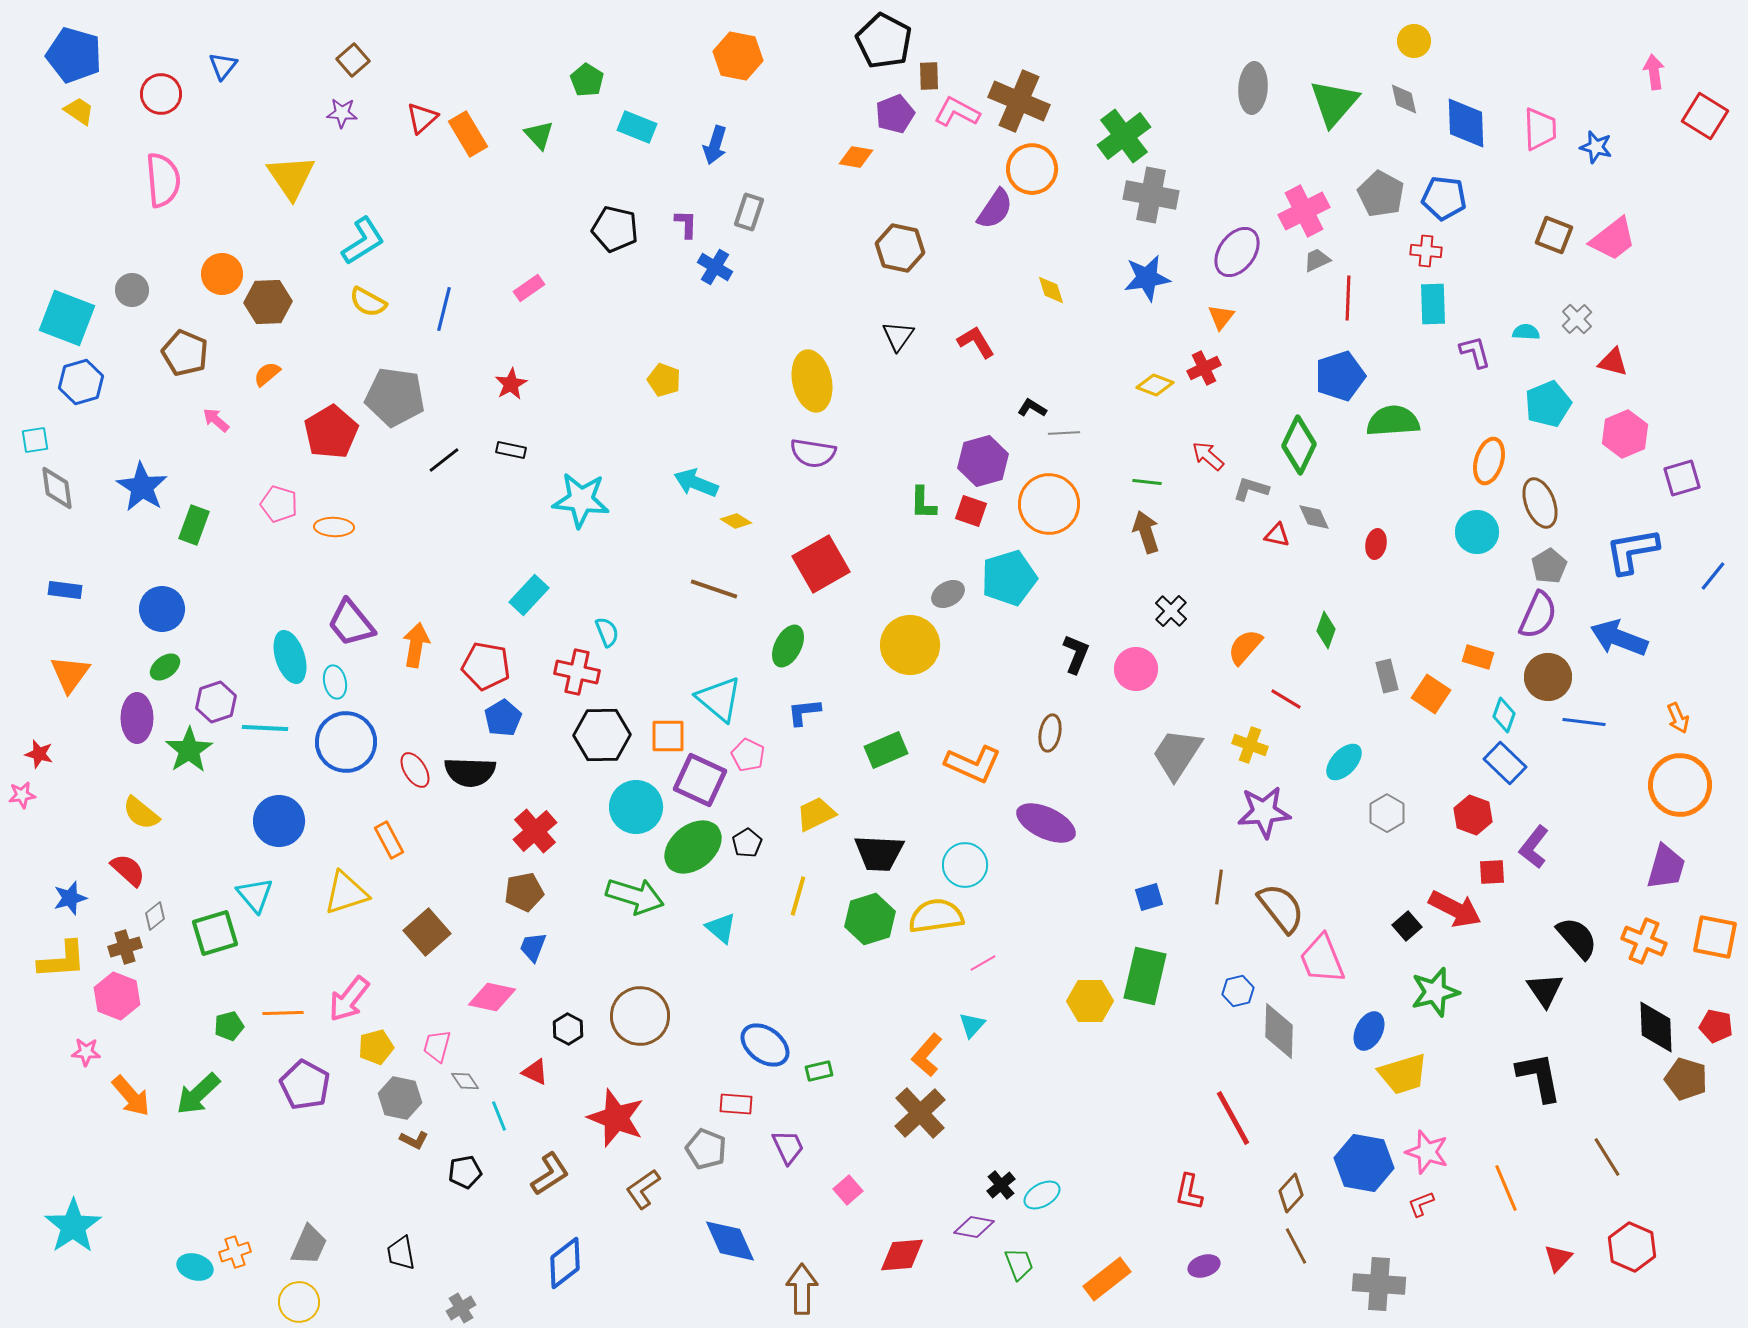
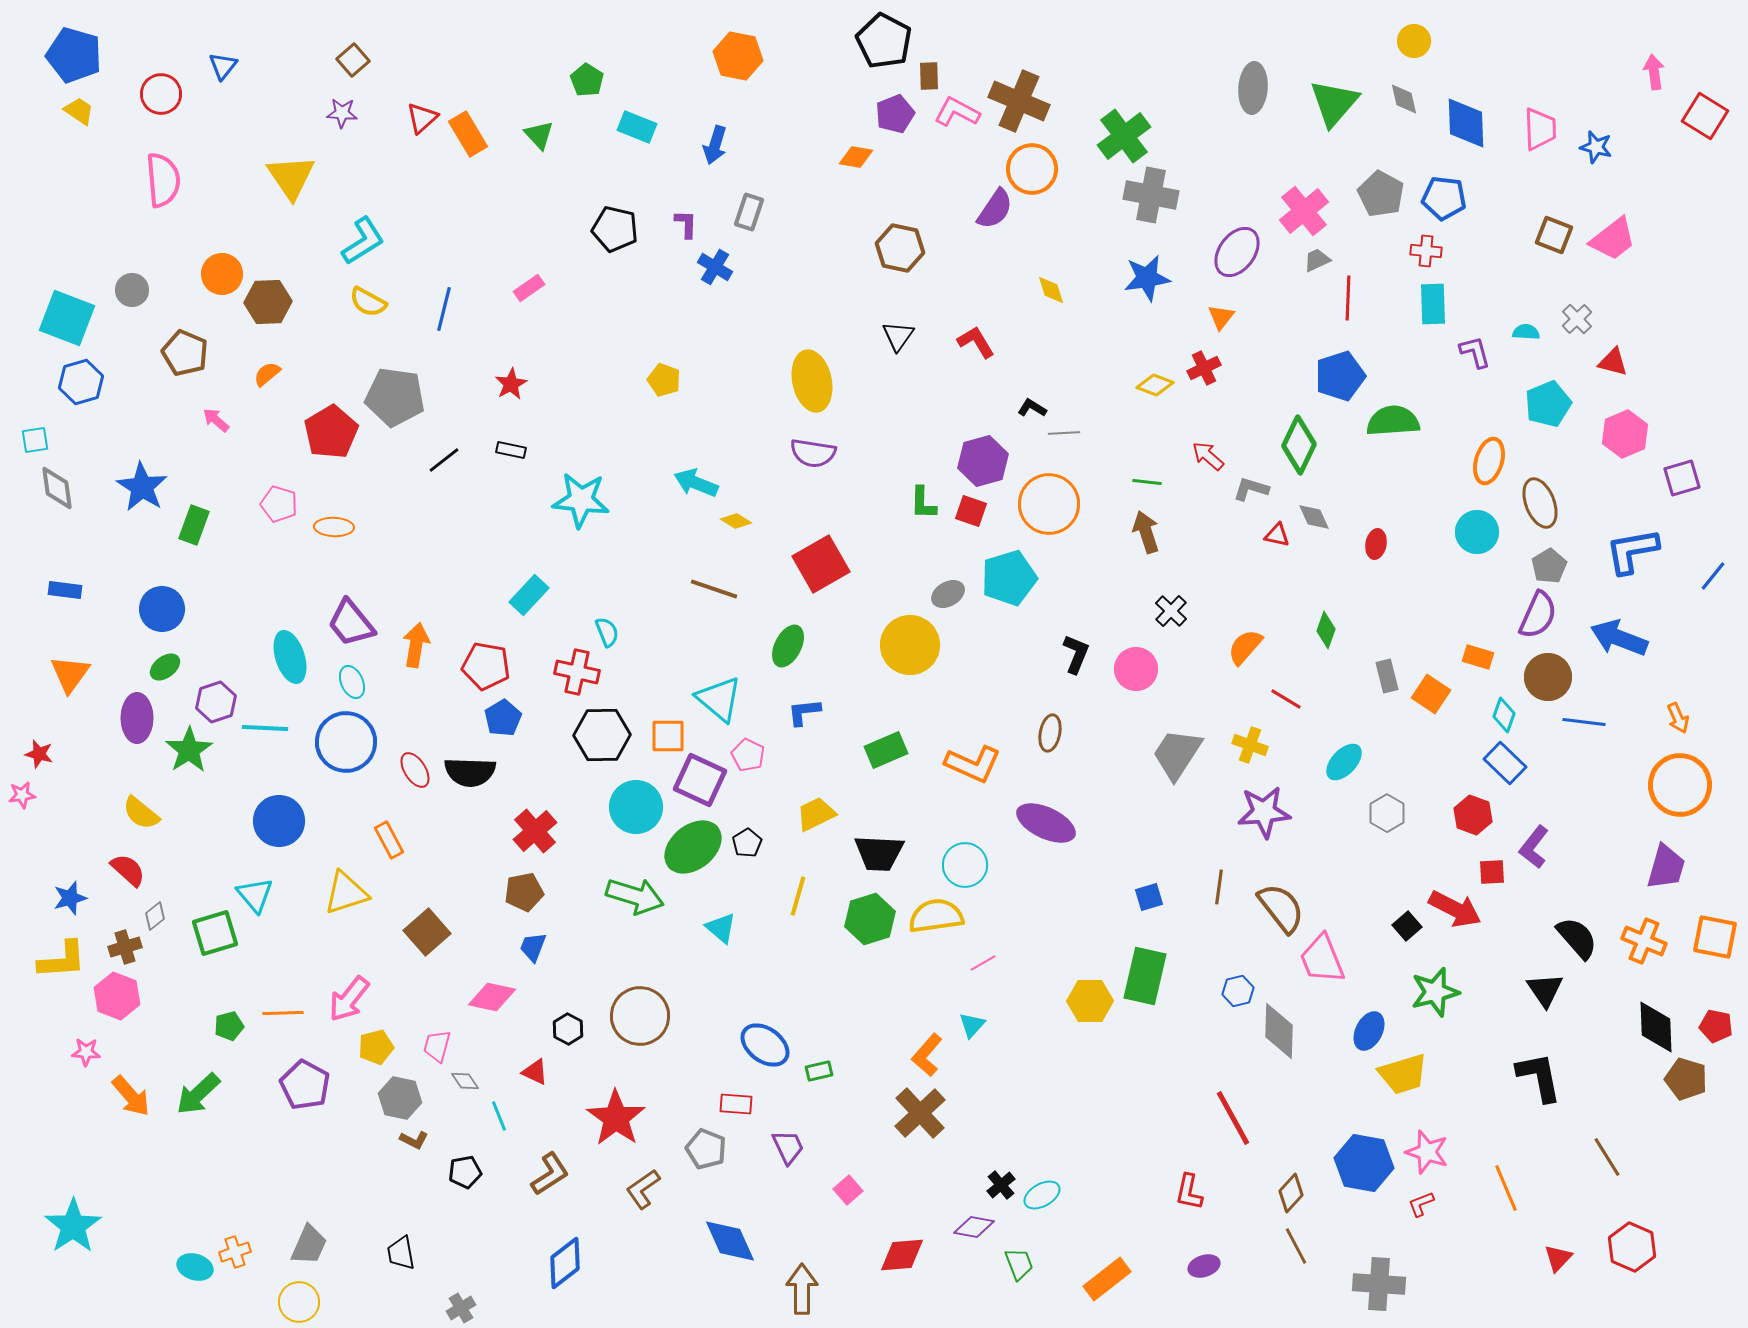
pink cross at (1304, 211): rotated 12 degrees counterclockwise
cyan ellipse at (335, 682): moved 17 px right; rotated 12 degrees counterclockwise
red star at (616, 1118): rotated 14 degrees clockwise
